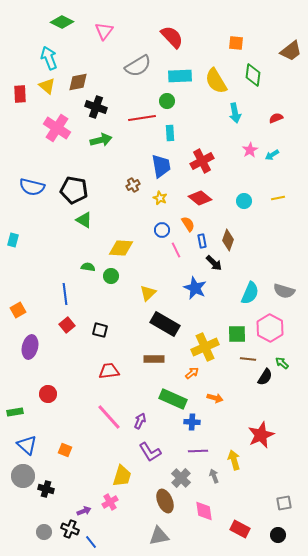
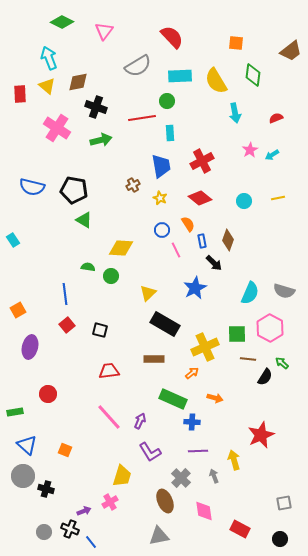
cyan rectangle at (13, 240): rotated 48 degrees counterclockwise
blue star at (195, 288): rotated 20 degrees clockwise
black circle at (278, 535): moved 2 px right, 4 px down
